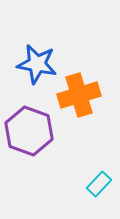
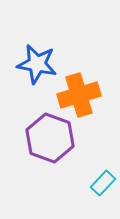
purple hexagon: moved 21 px right, 7 px down
cyan rectangle: moved 4 px right, 1 px up
